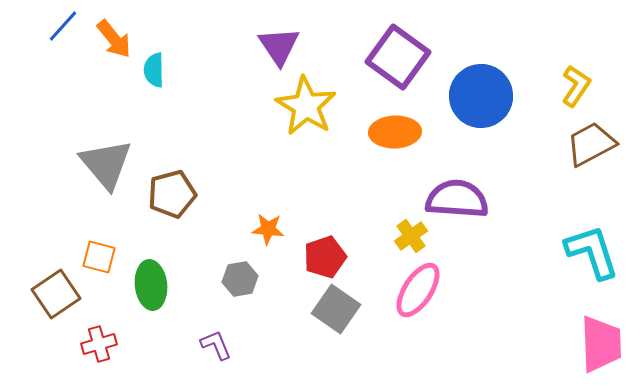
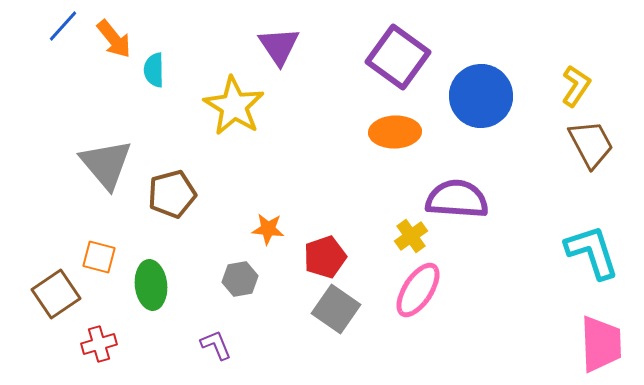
yellow star: moved 72 px left
brown trapezoid: rotated 90 degrees clockwise
